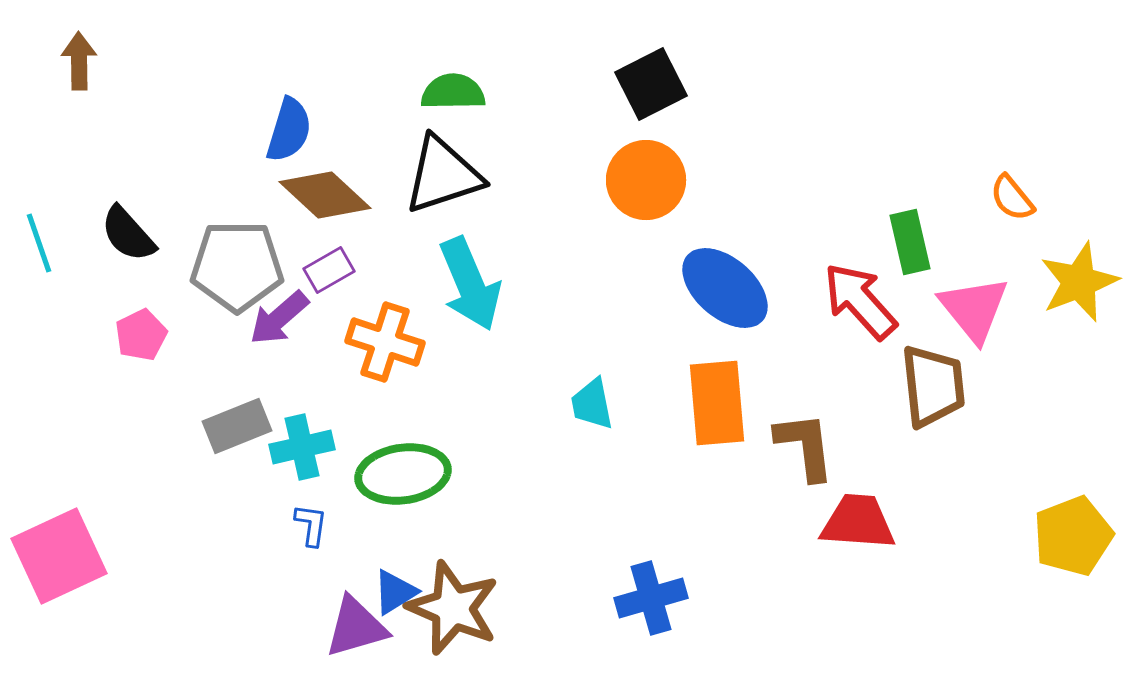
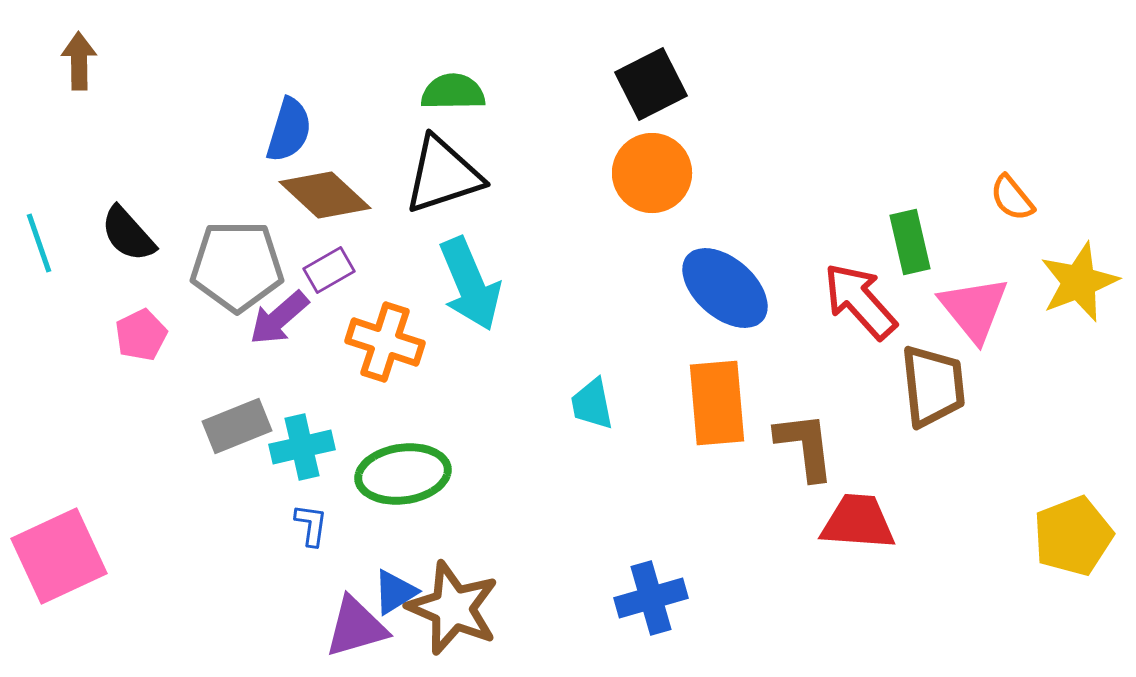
orange circle: moved 6 px right, 7 px up
